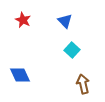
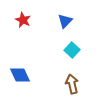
blue triangle: rotated 28 degrees clockwise
brown arrow: moved 11 px left
